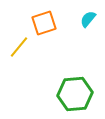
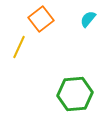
orange square: moved 3 px left, 4 px up; rotated 20 degrees counterclockwise
yellow line: rotated 15 degrees counterclockwise
